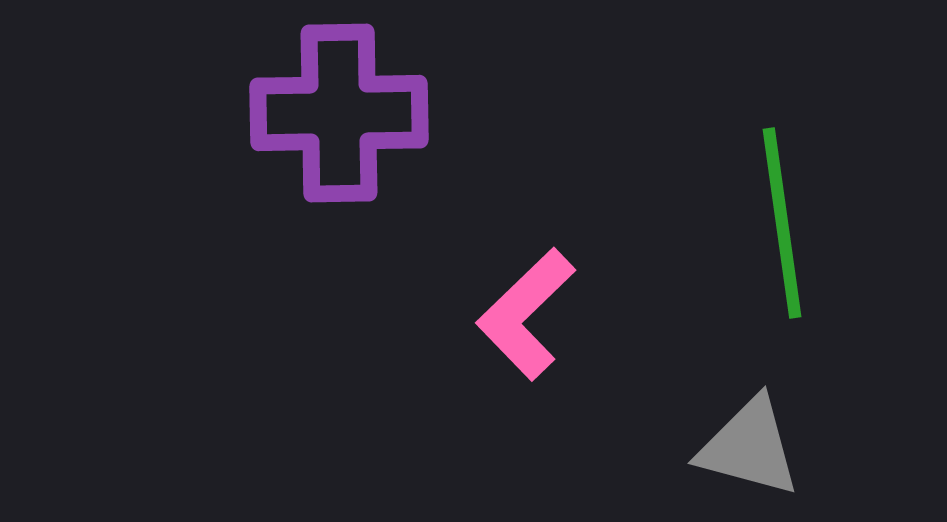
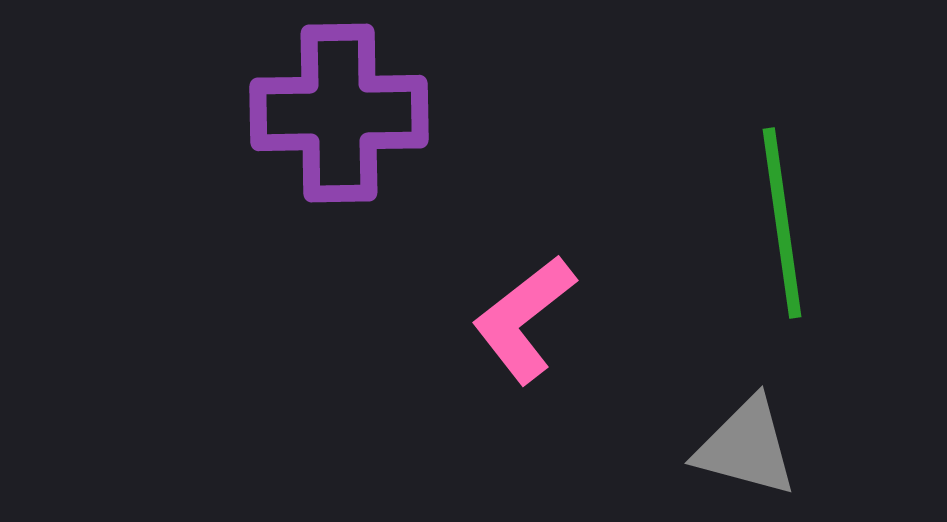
pink L-shape: moved 2 px left, 5 px down; rotated 6 degrees clockwise
gray triangle: moved 3 px left
